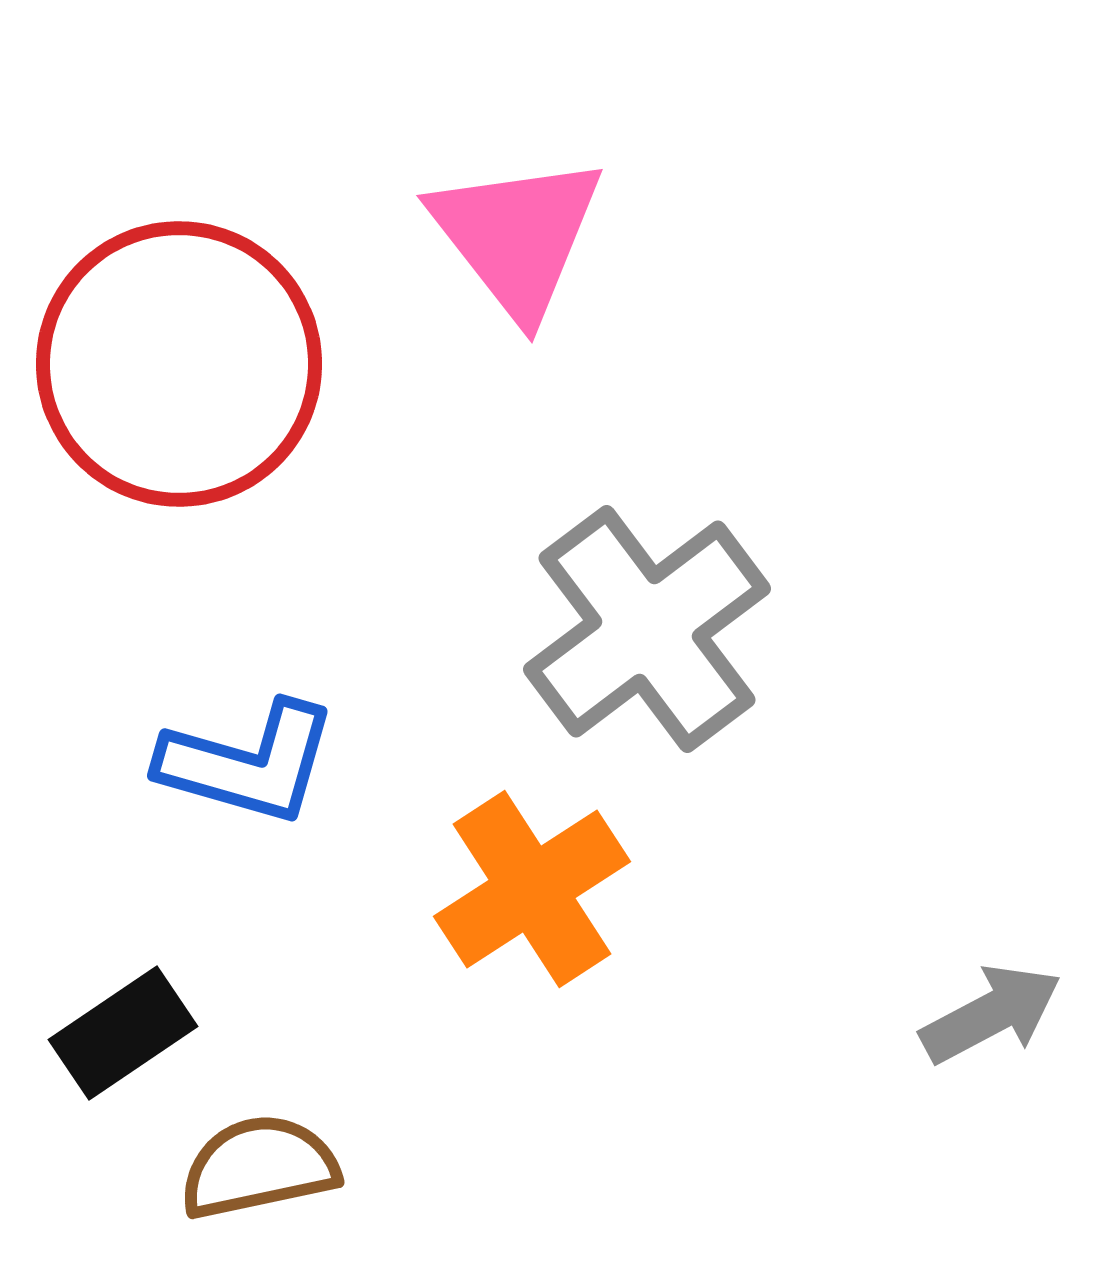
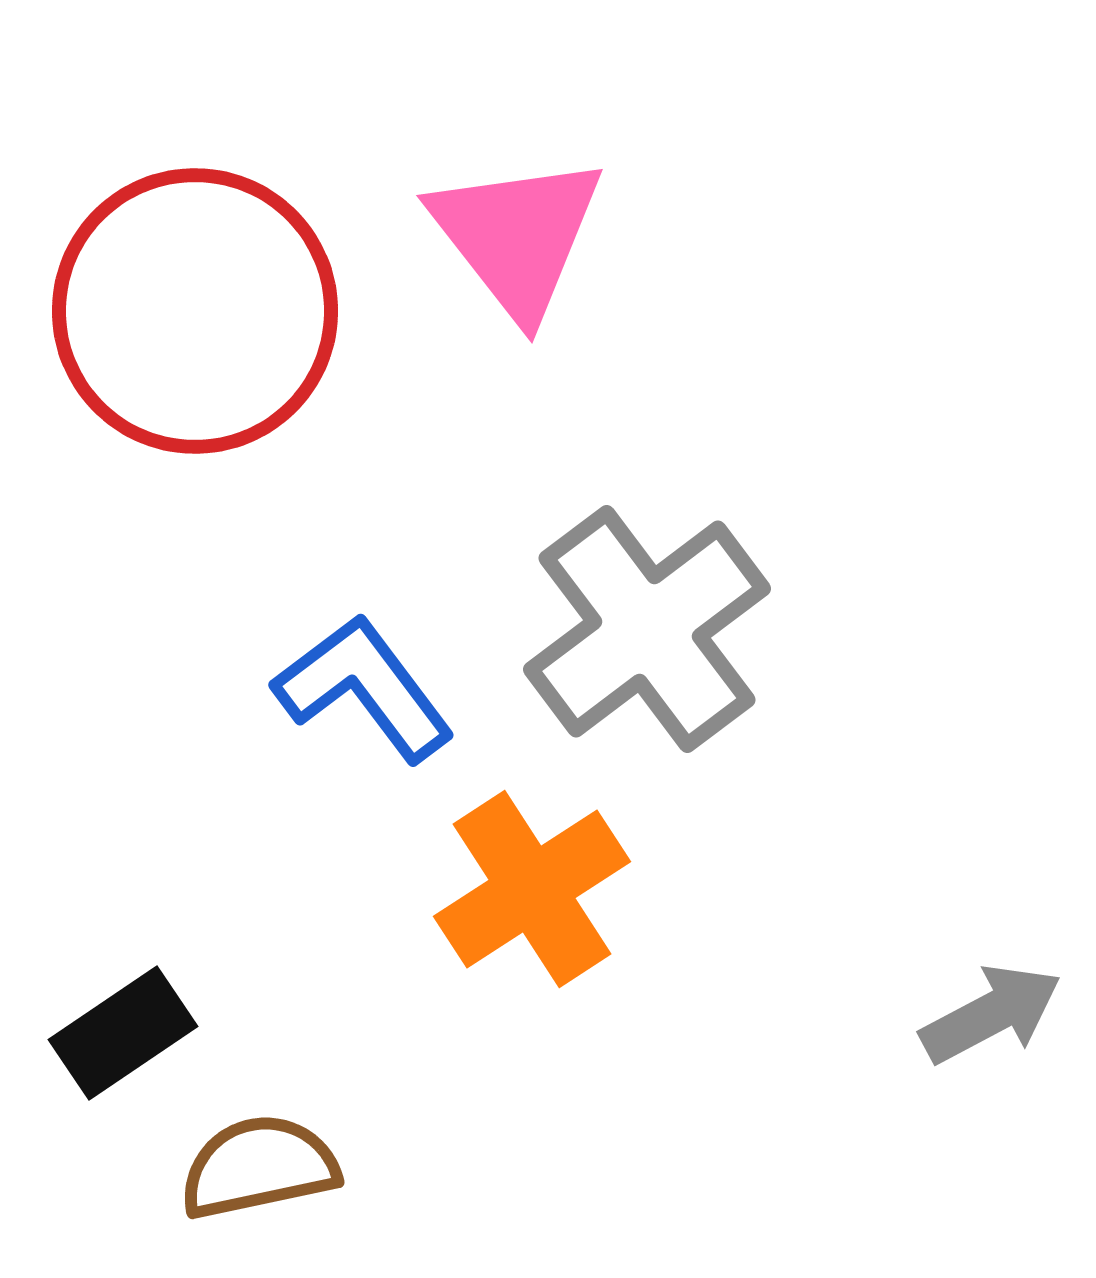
red circle: moved 16 px right, 53 px up
blue L-shape: moved 116 px right, 75 px up; rotated 143 degrees counterclockwise
